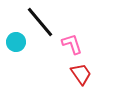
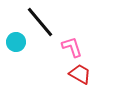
pink L-shape: moved 3 px down
red trapezoid: moved 1 px left; rotated 25 degrees counterclockwise
